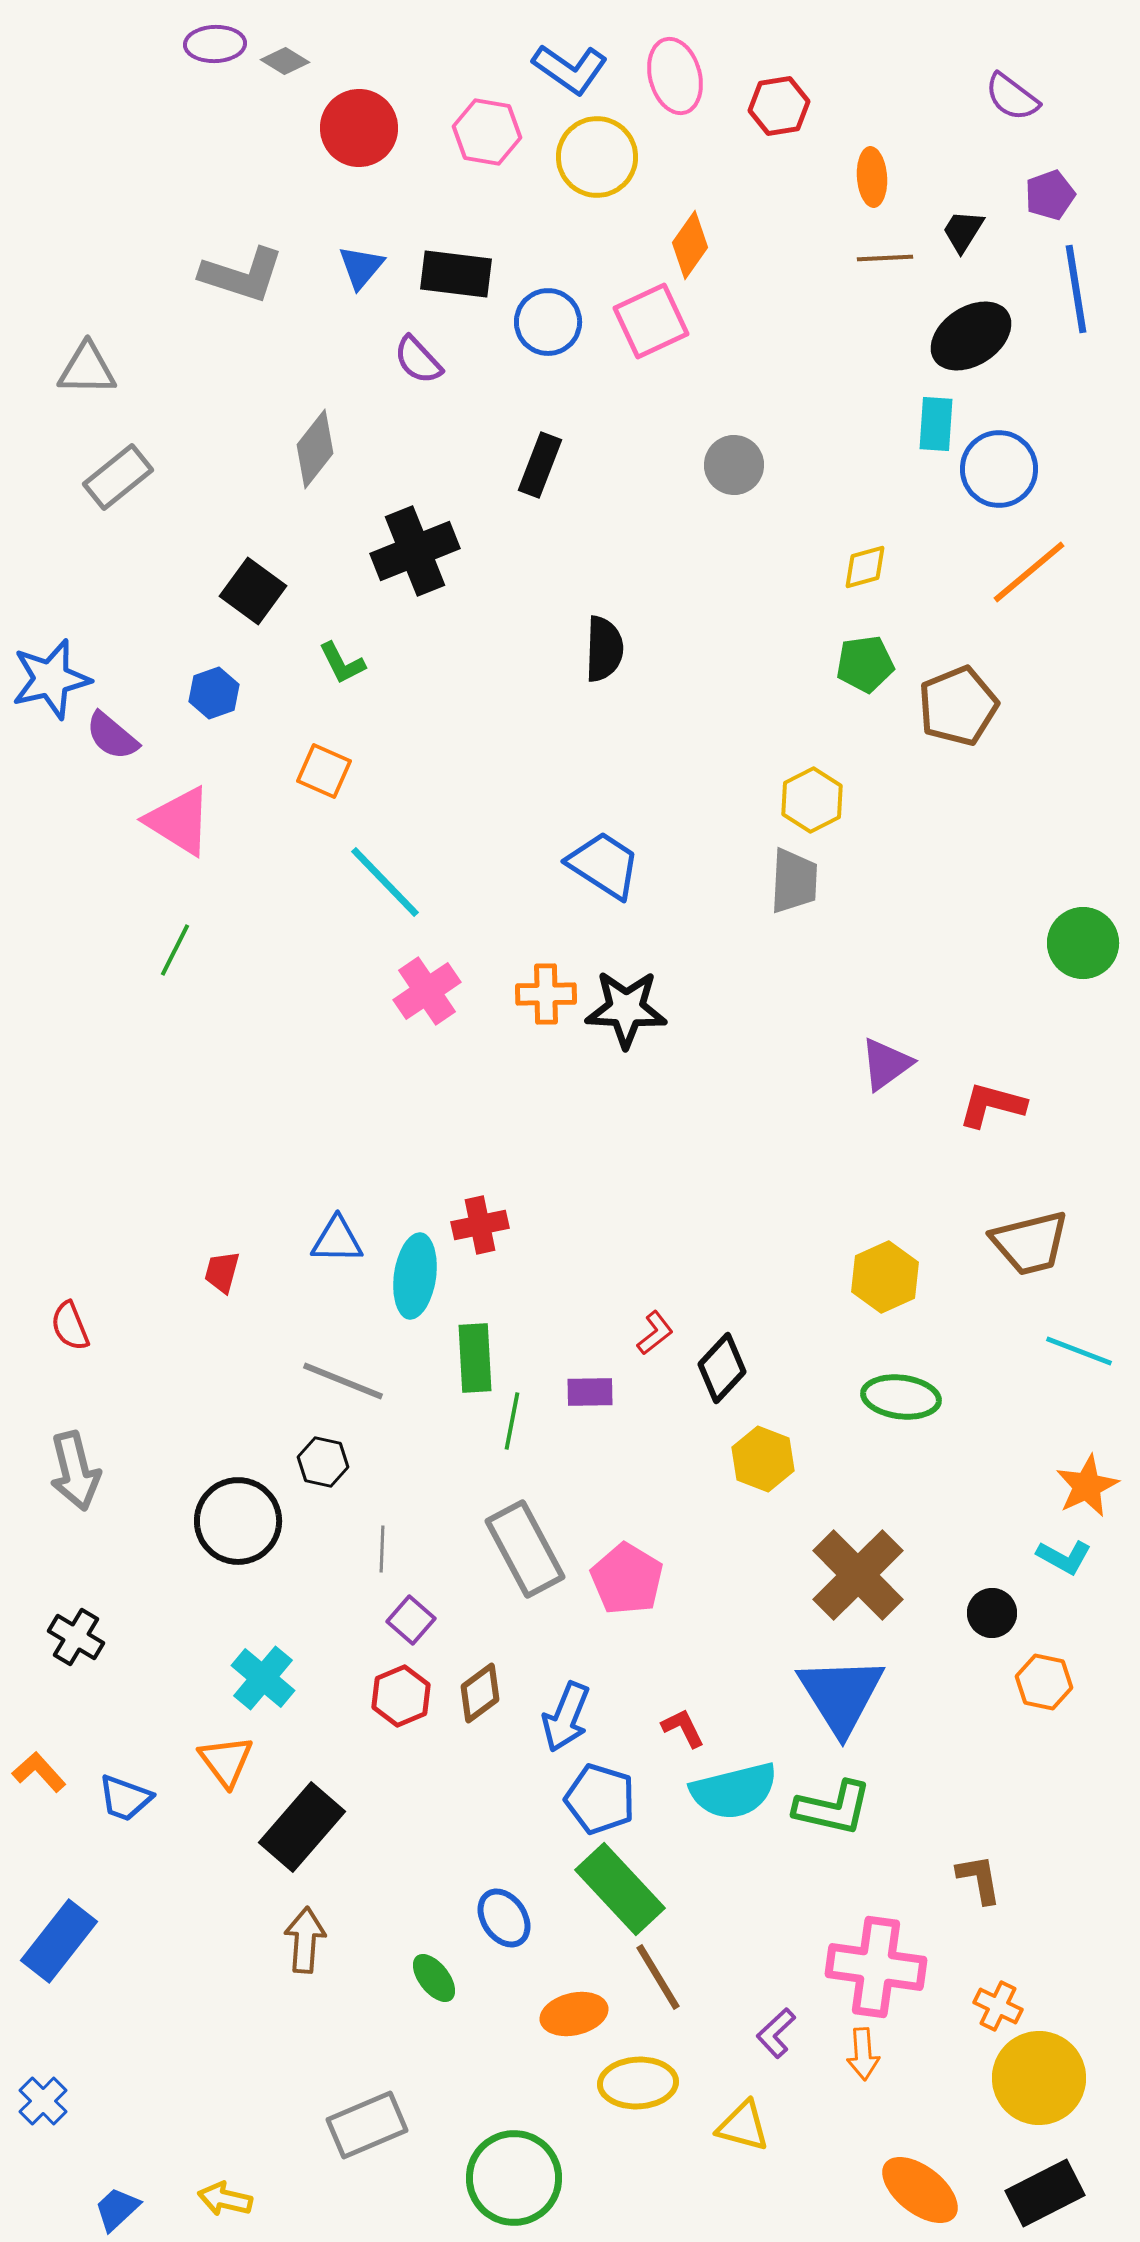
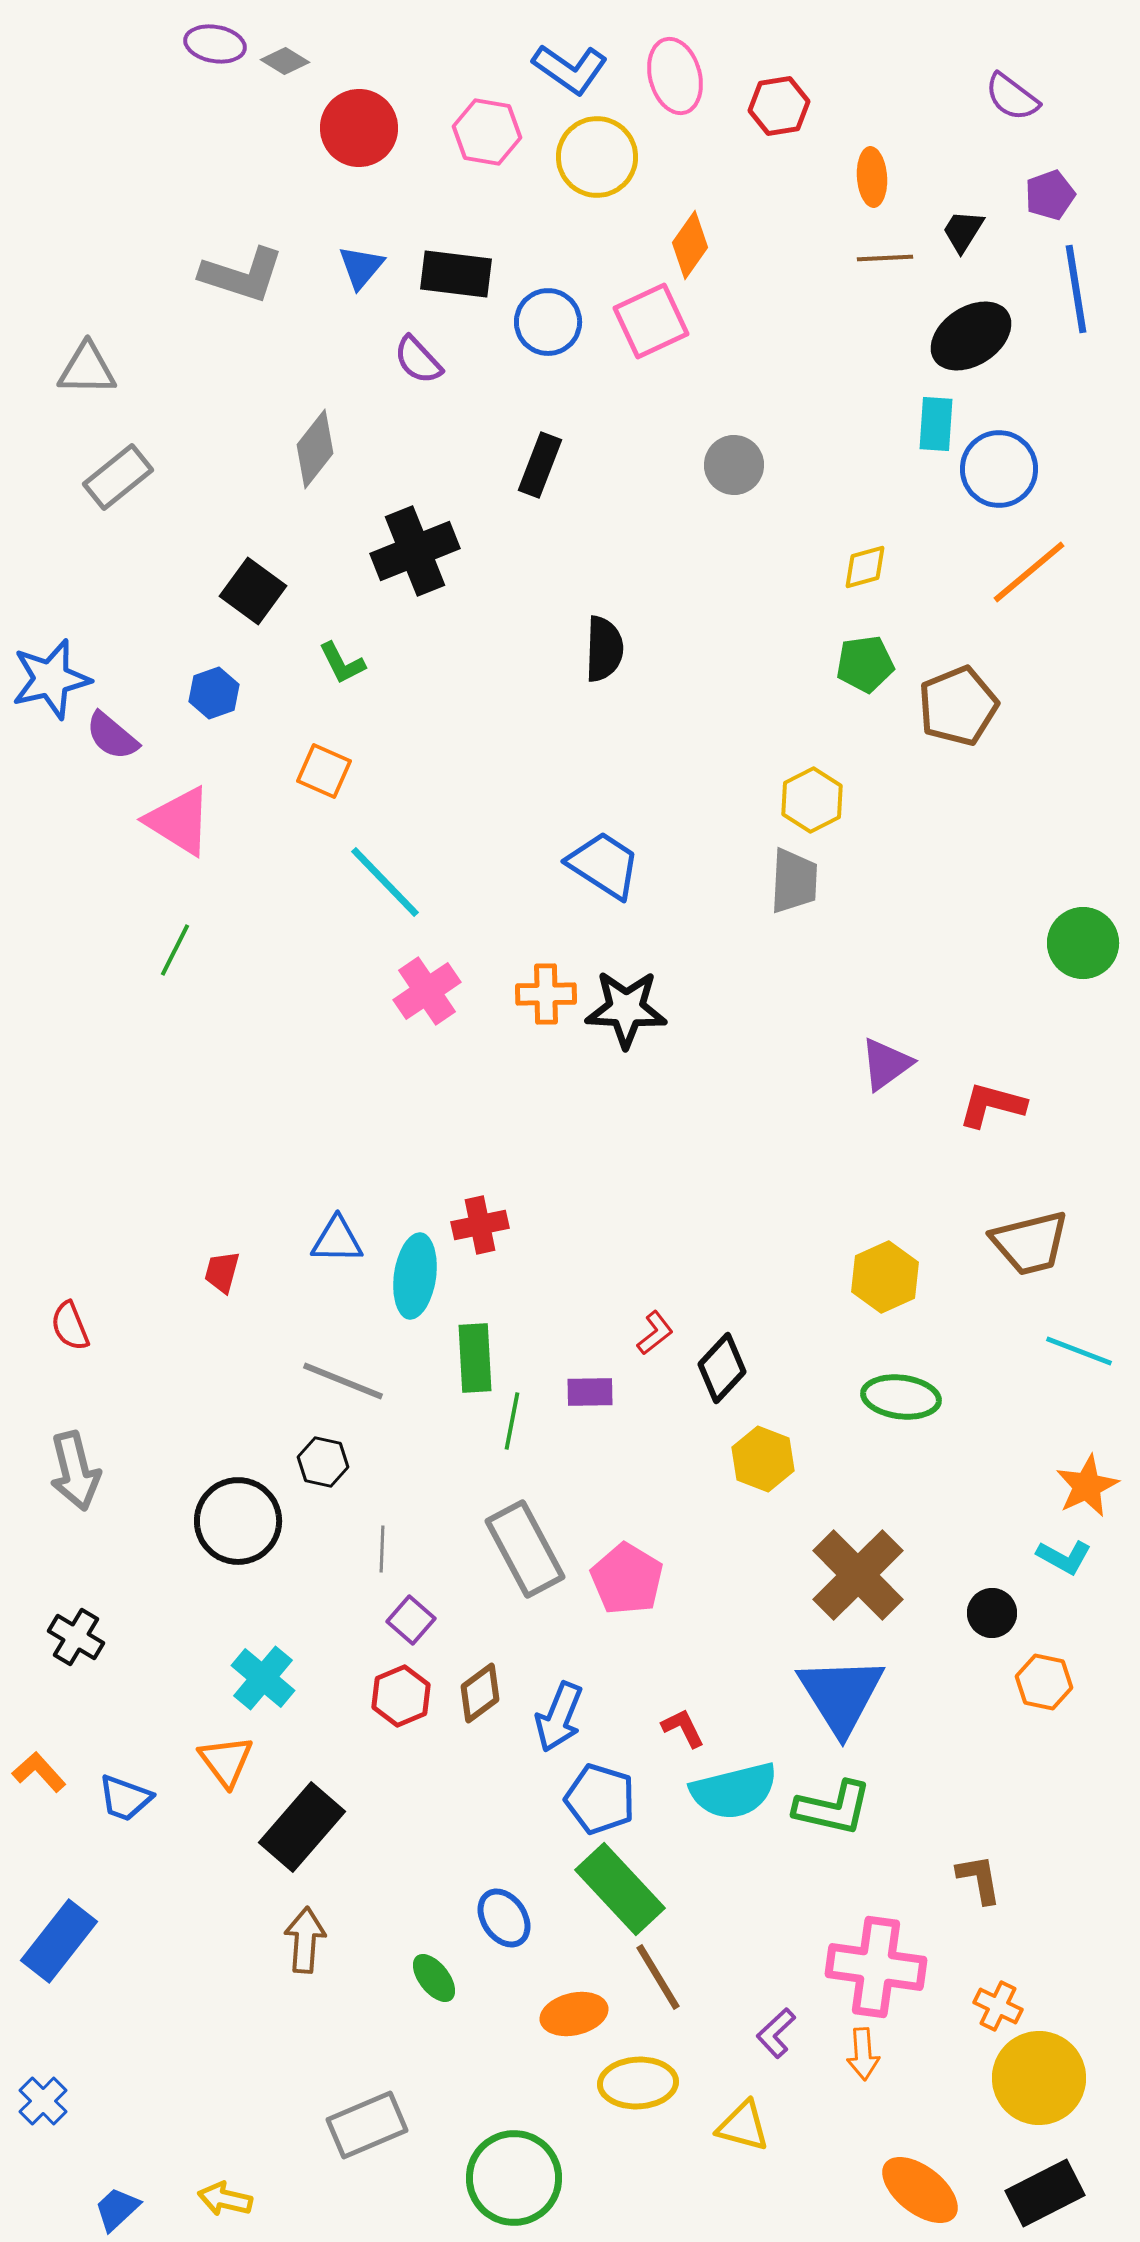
purple ellipse at (215, 44): rotated 12 degrees clockwise
blue arrow at (566, 1717): moved 7 px left
